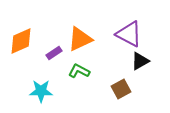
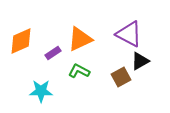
purple rectangle: moved 1 px left
brown square: moved 12 px up
